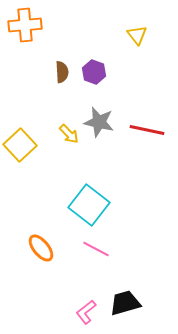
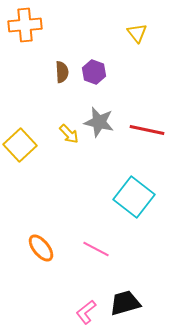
yellow triangle: moved 2 px up
cyan square: moved 45 px right, 8 px up
